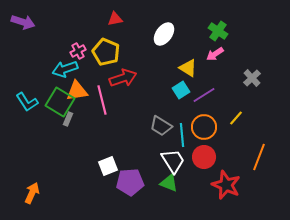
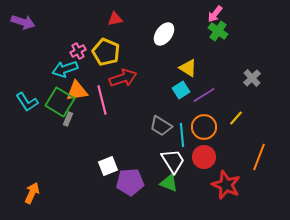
pink arrow: moved 40 px up; rotated 18 degrees counterclockwise
